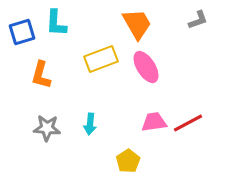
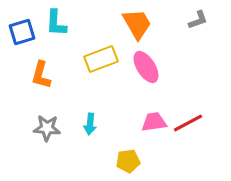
yellow pentagon: rotated 25 degrees clockwise
